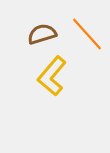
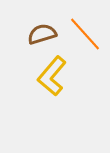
orange line: moved 2 px left
